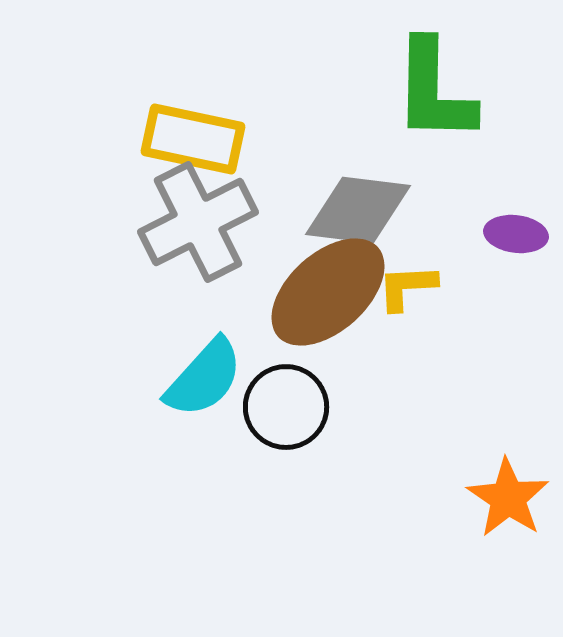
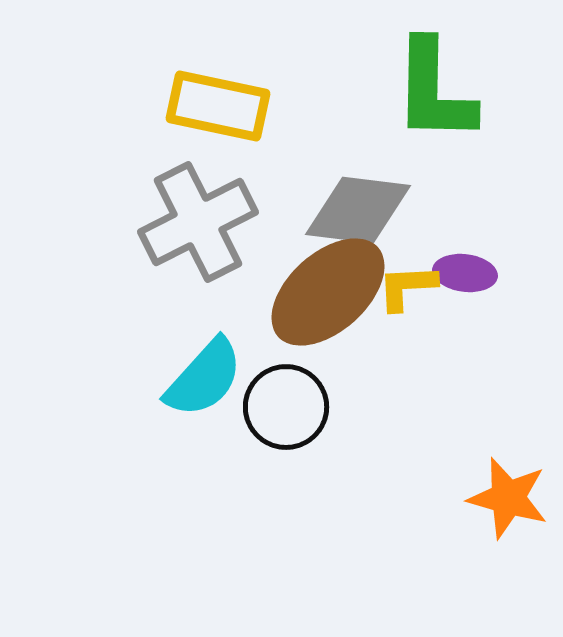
yellow rectangle: moved 25 px right, 33 px up
purple ellipse: moved 51 px left, 39 px down
orange star: rotated 18 degrees counterclockwise
